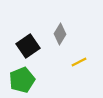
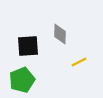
gray diamond: rotated 30 degrees counterclockwise
black square: rotated 30 degrees clockwise
